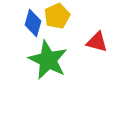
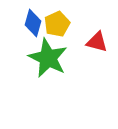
yellow pentagon: moved 8 px down
green star: moved 2 px up
